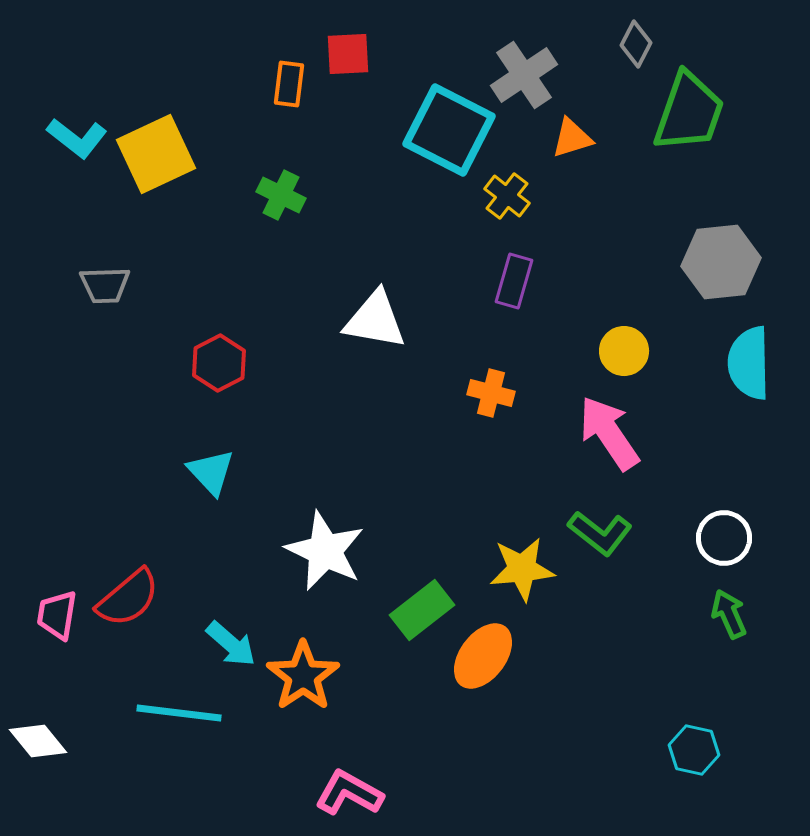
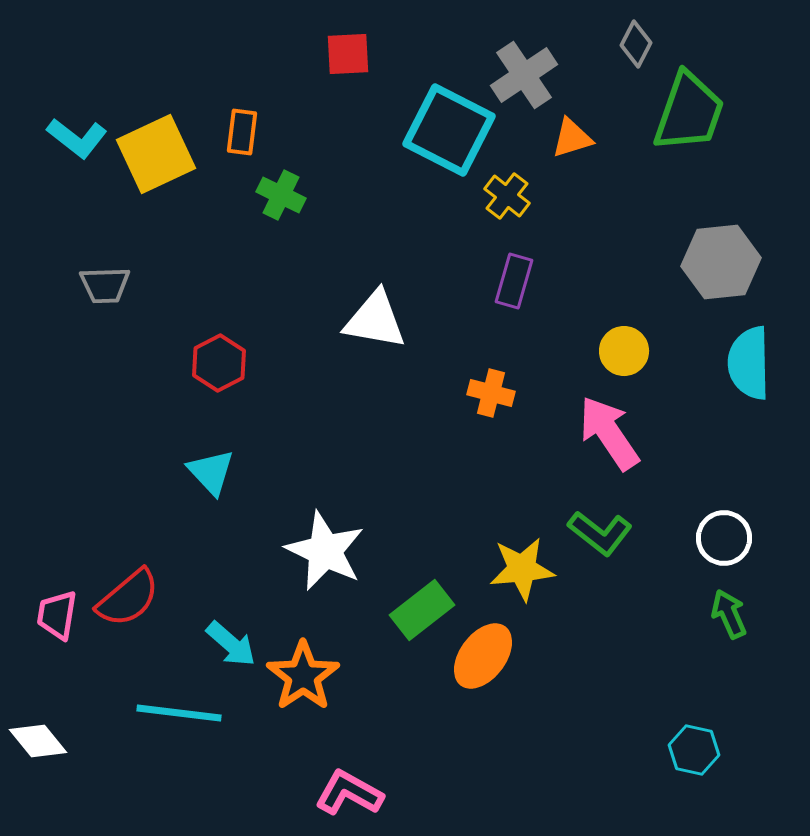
orange rectangle: moved 47 px left, 48 px down
